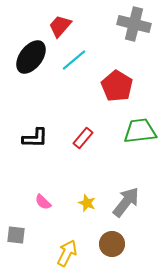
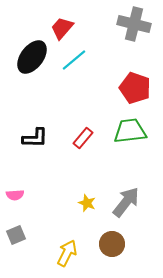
red trapezoid: moved 2 px right, 2 px down
black ellipse: moved 1 px right
red pentagon: moved 18 px right, 2 px down; rotated 12 degrees counterclockwise
green trapezoid: moved 10 px left
pink semicircle: moved 28 px left, 7 px up; rotated 48 degrees counterclockwise
gray square: rotated 30 degrees counterclockwise
